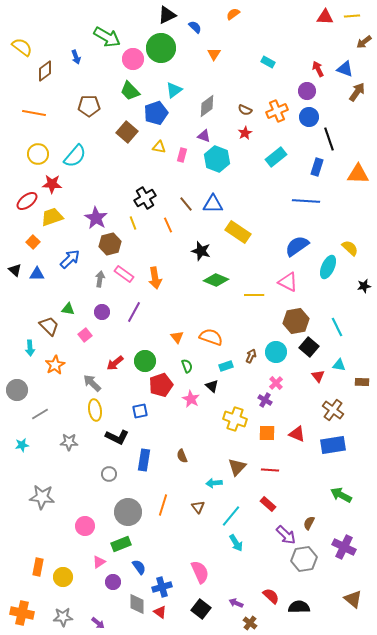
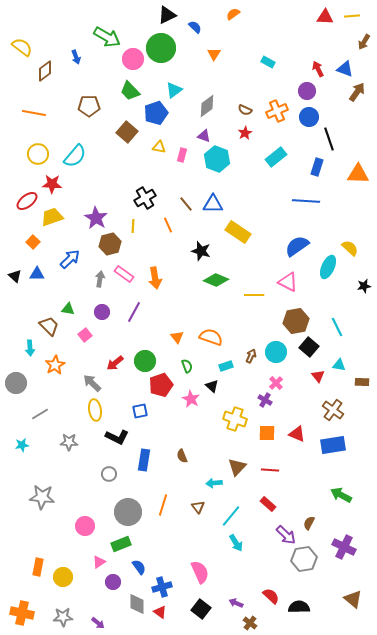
brown arrow at (364, 42): rotated 21 degrees counterclockwise
yellow line at (133, 223): moved 3 px down; rotated 24 degrees clockwise
black triangle at (15, 270): moved 6 px down
gray circle at (17, 390): moved 1 px left, 7 px up
